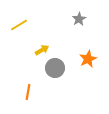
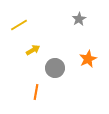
yellow arrow: moved 9 px left
orange line: moved 8 px right
